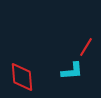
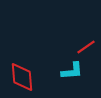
red line: rotated 24 degrees clockwise
